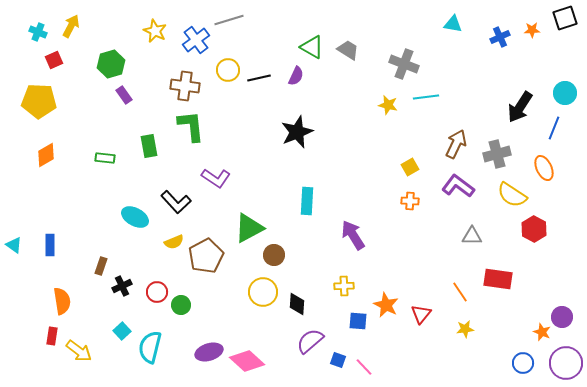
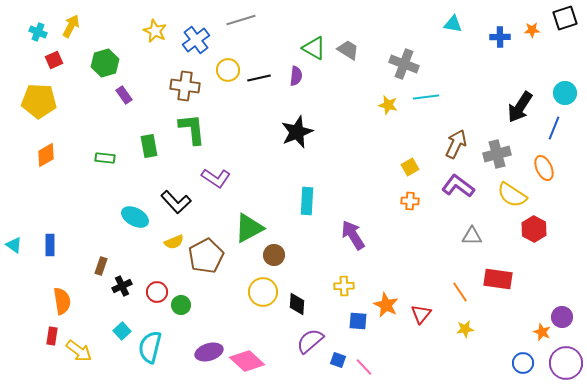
gray line at (229, 20): moved 12 px right
blue cross at (500, 37): rotated 24 degrees clockwise
green triangle at (312, 47): moved 2 px right, 1 px down
green hexagon at (111, 64): moved 6 px left, 1 px up
purple semicircle at (296, 76): rotated 18 degrees counterclockwise
green L-shape at (191, 126): moved 1 px right, 3 px down
